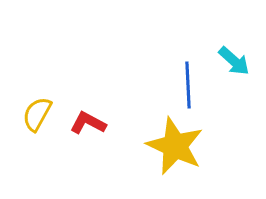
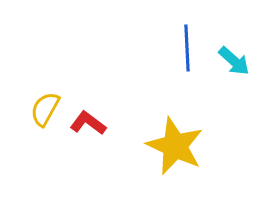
blue line: moved 1 px left, 37 px up
yellow semicircle: moved 8 px right, 5 px up
red L-shape: rotated 9 degrees clockwise
